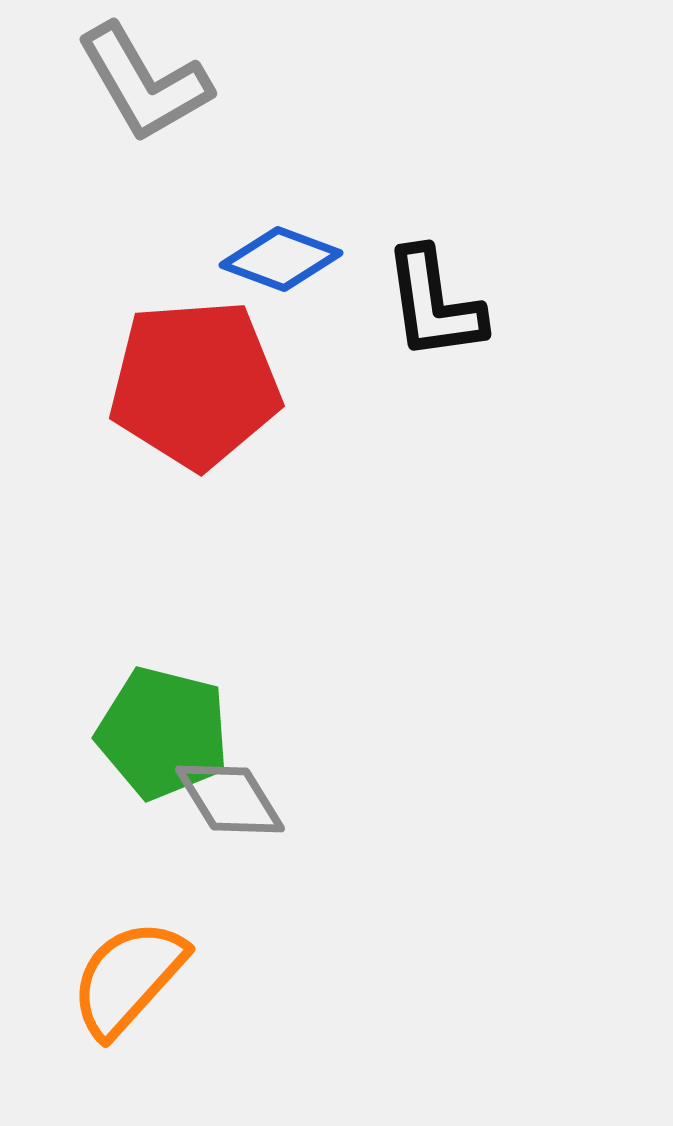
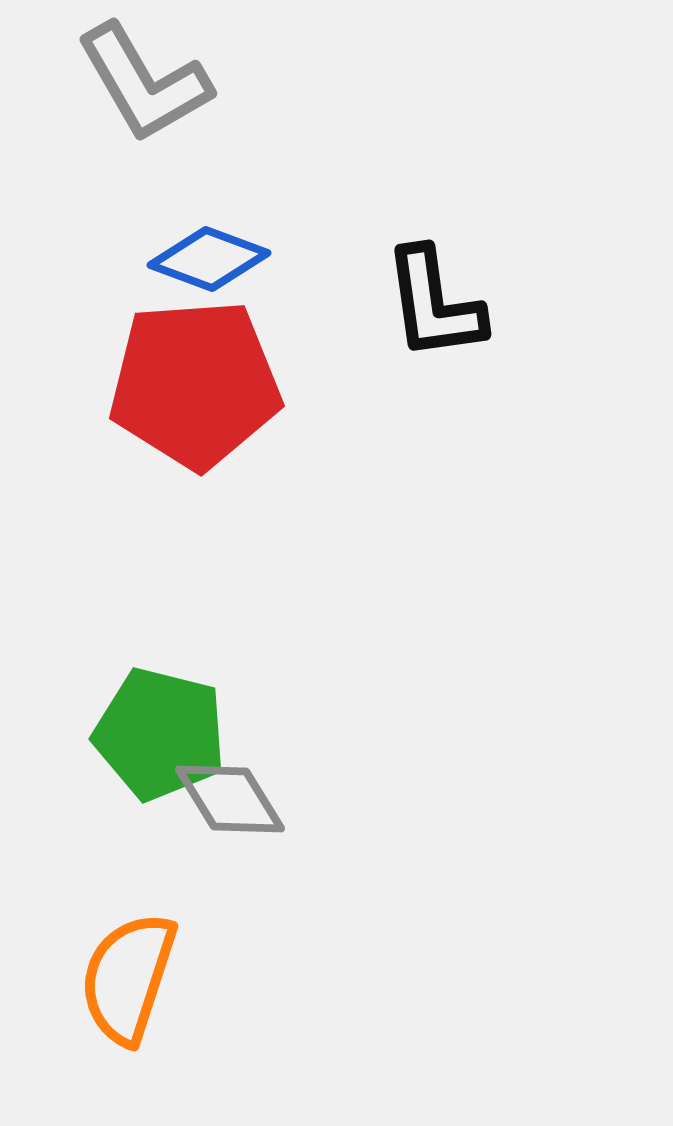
blue diamond: moved 72 px left
green pentagon: moved 3 px left, 1 px down
orange semicircle: rotated 24 degrees counterclockwise
